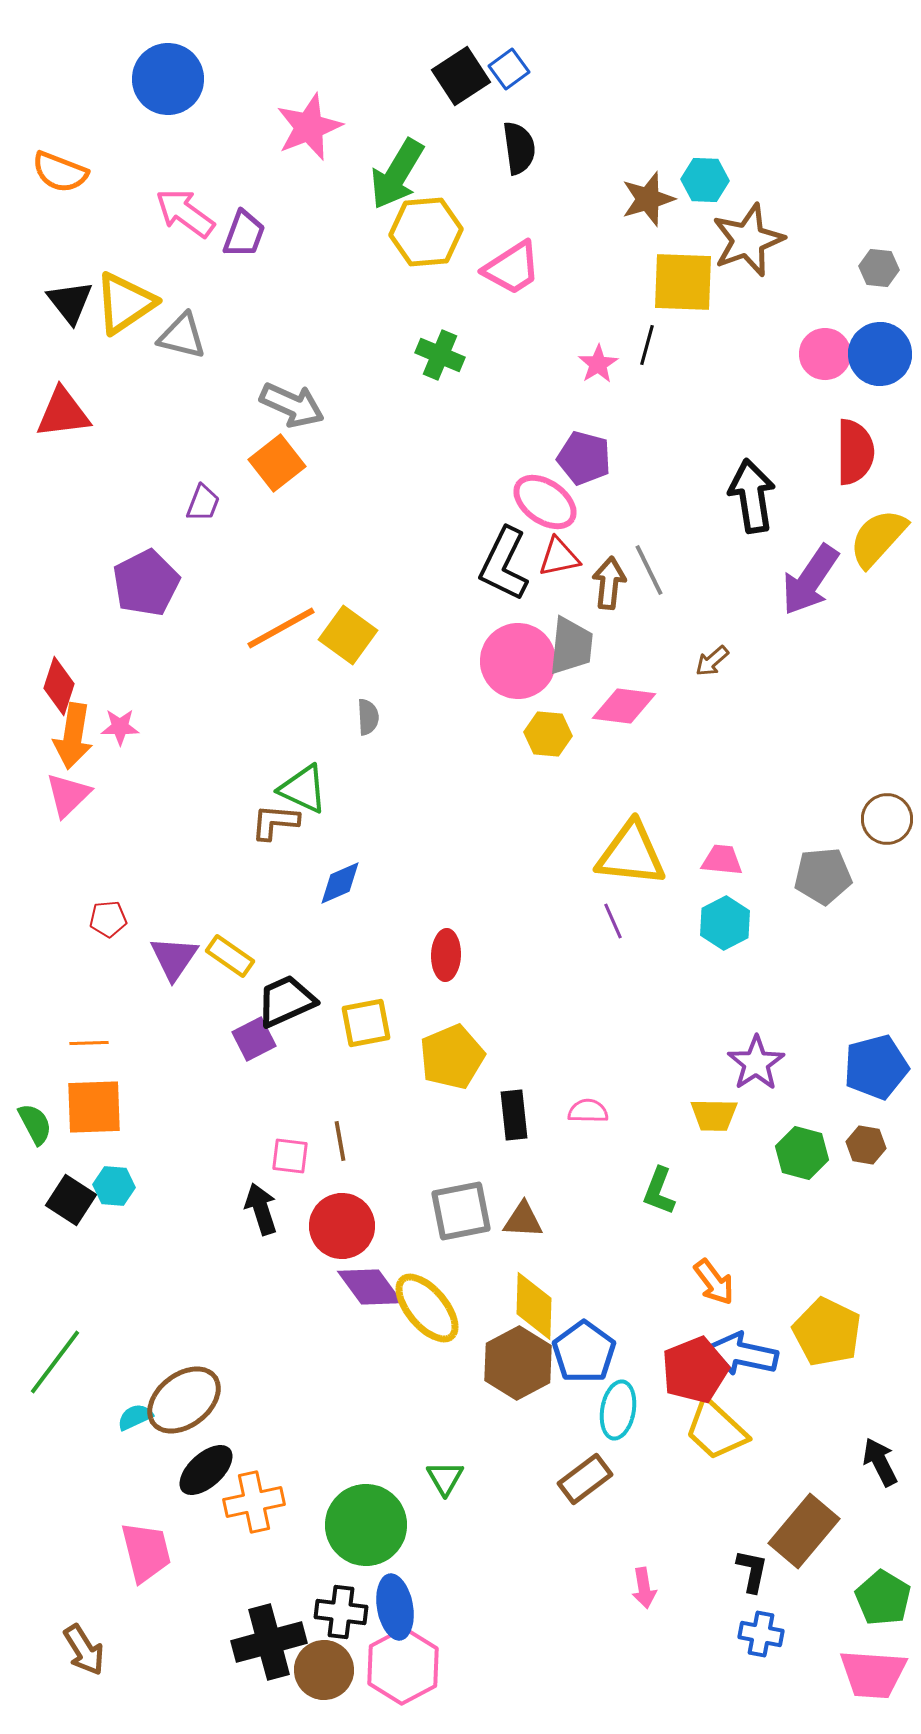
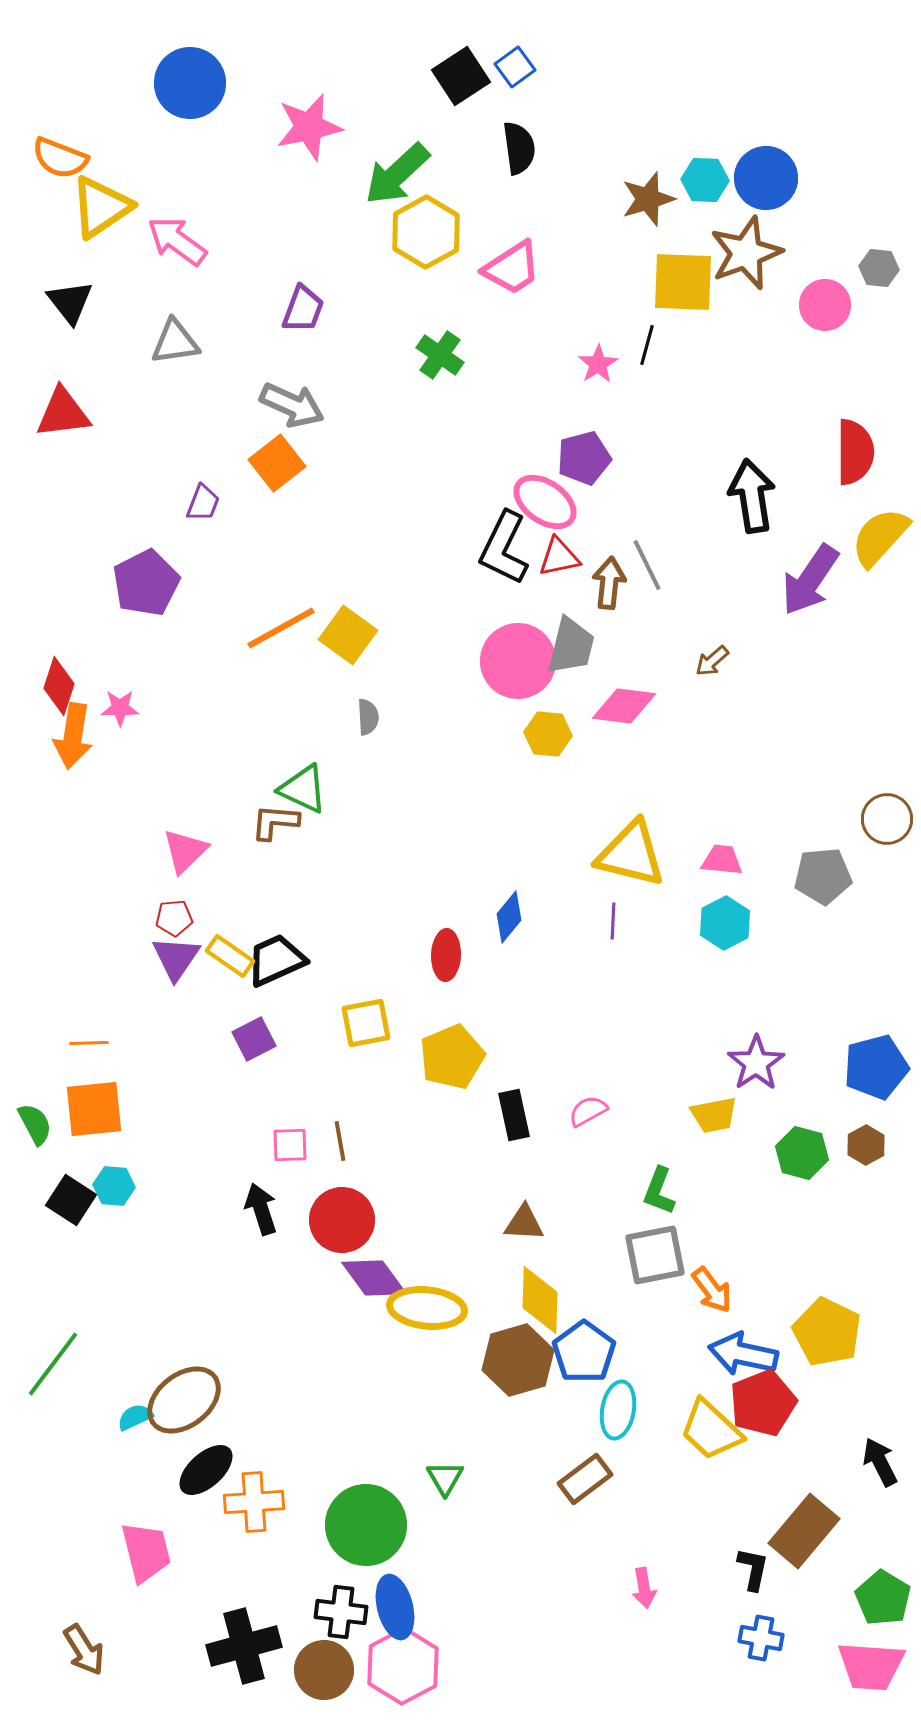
blue square at (509, 69): moved 6 px right, 2 px up
blue circle at (168, 79): moved 22 px right, 4 px down
pink star at (309, 127): rotated 10 degrees clockwise
orange semicircle at (60, 172): moved 14 px up
green arrow at (397, 174): rotated 16 degrees clockwise
pink arrow at (185, 213): moved 8 px left, 28 px down
yellow hexagon at (426, 232): rotated 24 degrees counterclockwise
purple trapezoid at (244, 234): moved 59 px right, 75 px down
brown star at (748, 240): moved 2 px left, 13 px down
yellow triangle at (125, 303): moved 24 px left, 96 px up
gray triangle at (182, 336): moved 7 px left, 6 px down; rotated 22 degrees counterclockwise
pink circle at (825, 354): moved 49 px up
blue circle at (880, 354): moved 114 px left, 176 px up
green cross at (440, 355): rotated 12 degrees clockwise
purple pentagon at (584, 458): rotated 30 degrees counterclockwise
yellow semicircle at (878, 538): moved 2 px right, 1 px up
black L-shape at (504, 564): moved 16 px up
gray line at (649, 570): moved 2 px left, 5 px up
gray trapezoid at (571, 646): rotated 8 degrees clockwise
pink star at (120, 727): moved 19 px up
pink triangle at (68, 795): moved 117 px right, 56 px down
yellow triangle at (631, 854): rotated 8 degrees clockwise
blue diamond at (340, 883): moved 169 px right, 34 px down; rotated 27 degrees counterclockwise
red pentagon at (108, 919): moved 66 px right, 1 px up
purple line at (613, 921): rotated 27 degrees clockwise
purple triangle at (174, 958): moved 2 px right
black trapezoid at (286, 1001): moved 10 px left, 41 px up
orange square at (94, 1107): moved 2 px down; rotated 4 degrees counterclockwise
pink semicircle at (588, 1111): rotated 30 degrees counterclockwise
black rectangle at (514, 1115): rotated 6 degrees counterclockwise
yellow trapezoid at (714, 1115): rotated 12 degrees counterclockwise
brown hexagon at (866, 1145): rotated 21 degrees clockwise
pink square at (290, 1156): moved 11 px up; rotated 9 degrees counterclockwise
gray square at (461, 1211): moved 194 px right, 44 px down
brown triangle at (523, 1220): moved 1 px right, 3 px down
red circle at (342, 1226): moved 6 px up
orange arrow at (714, 1282): moved 2 px left, 8 px down
purple diamond at (370, 1287): moved 4 px right, 9 px up
yellow diamond at (534, 1306): moved 6 px right, 6 px up
yellow ellipse at (427, 1308): rotated 44 degrees counterclockwise
green line at (55, 1362): moved 2 px left, 2 px down
brown hexagon at (518, 1363): moved 3 px up; rotated 12 degrees clockwise
red pentagon at (695, 1370): moved 68 px right, 33 px down
yellow trapezoid at (716, 1430): moved 5 px left
orange cross at (254, 1502): rotated 8 degrees clockwise
black L-shape at (752, 1571): moved 1 px right, 2 px up
blue ellipse at (395, 1607): rotated 4 degrees counterclockwise
blue cross at (761, 1634): moved 4 px down
black cross at (269, 1642): moved 25 px left, 4 px down
pink trapezoid at (873, 1674): moved 2 px left, 8 px up
